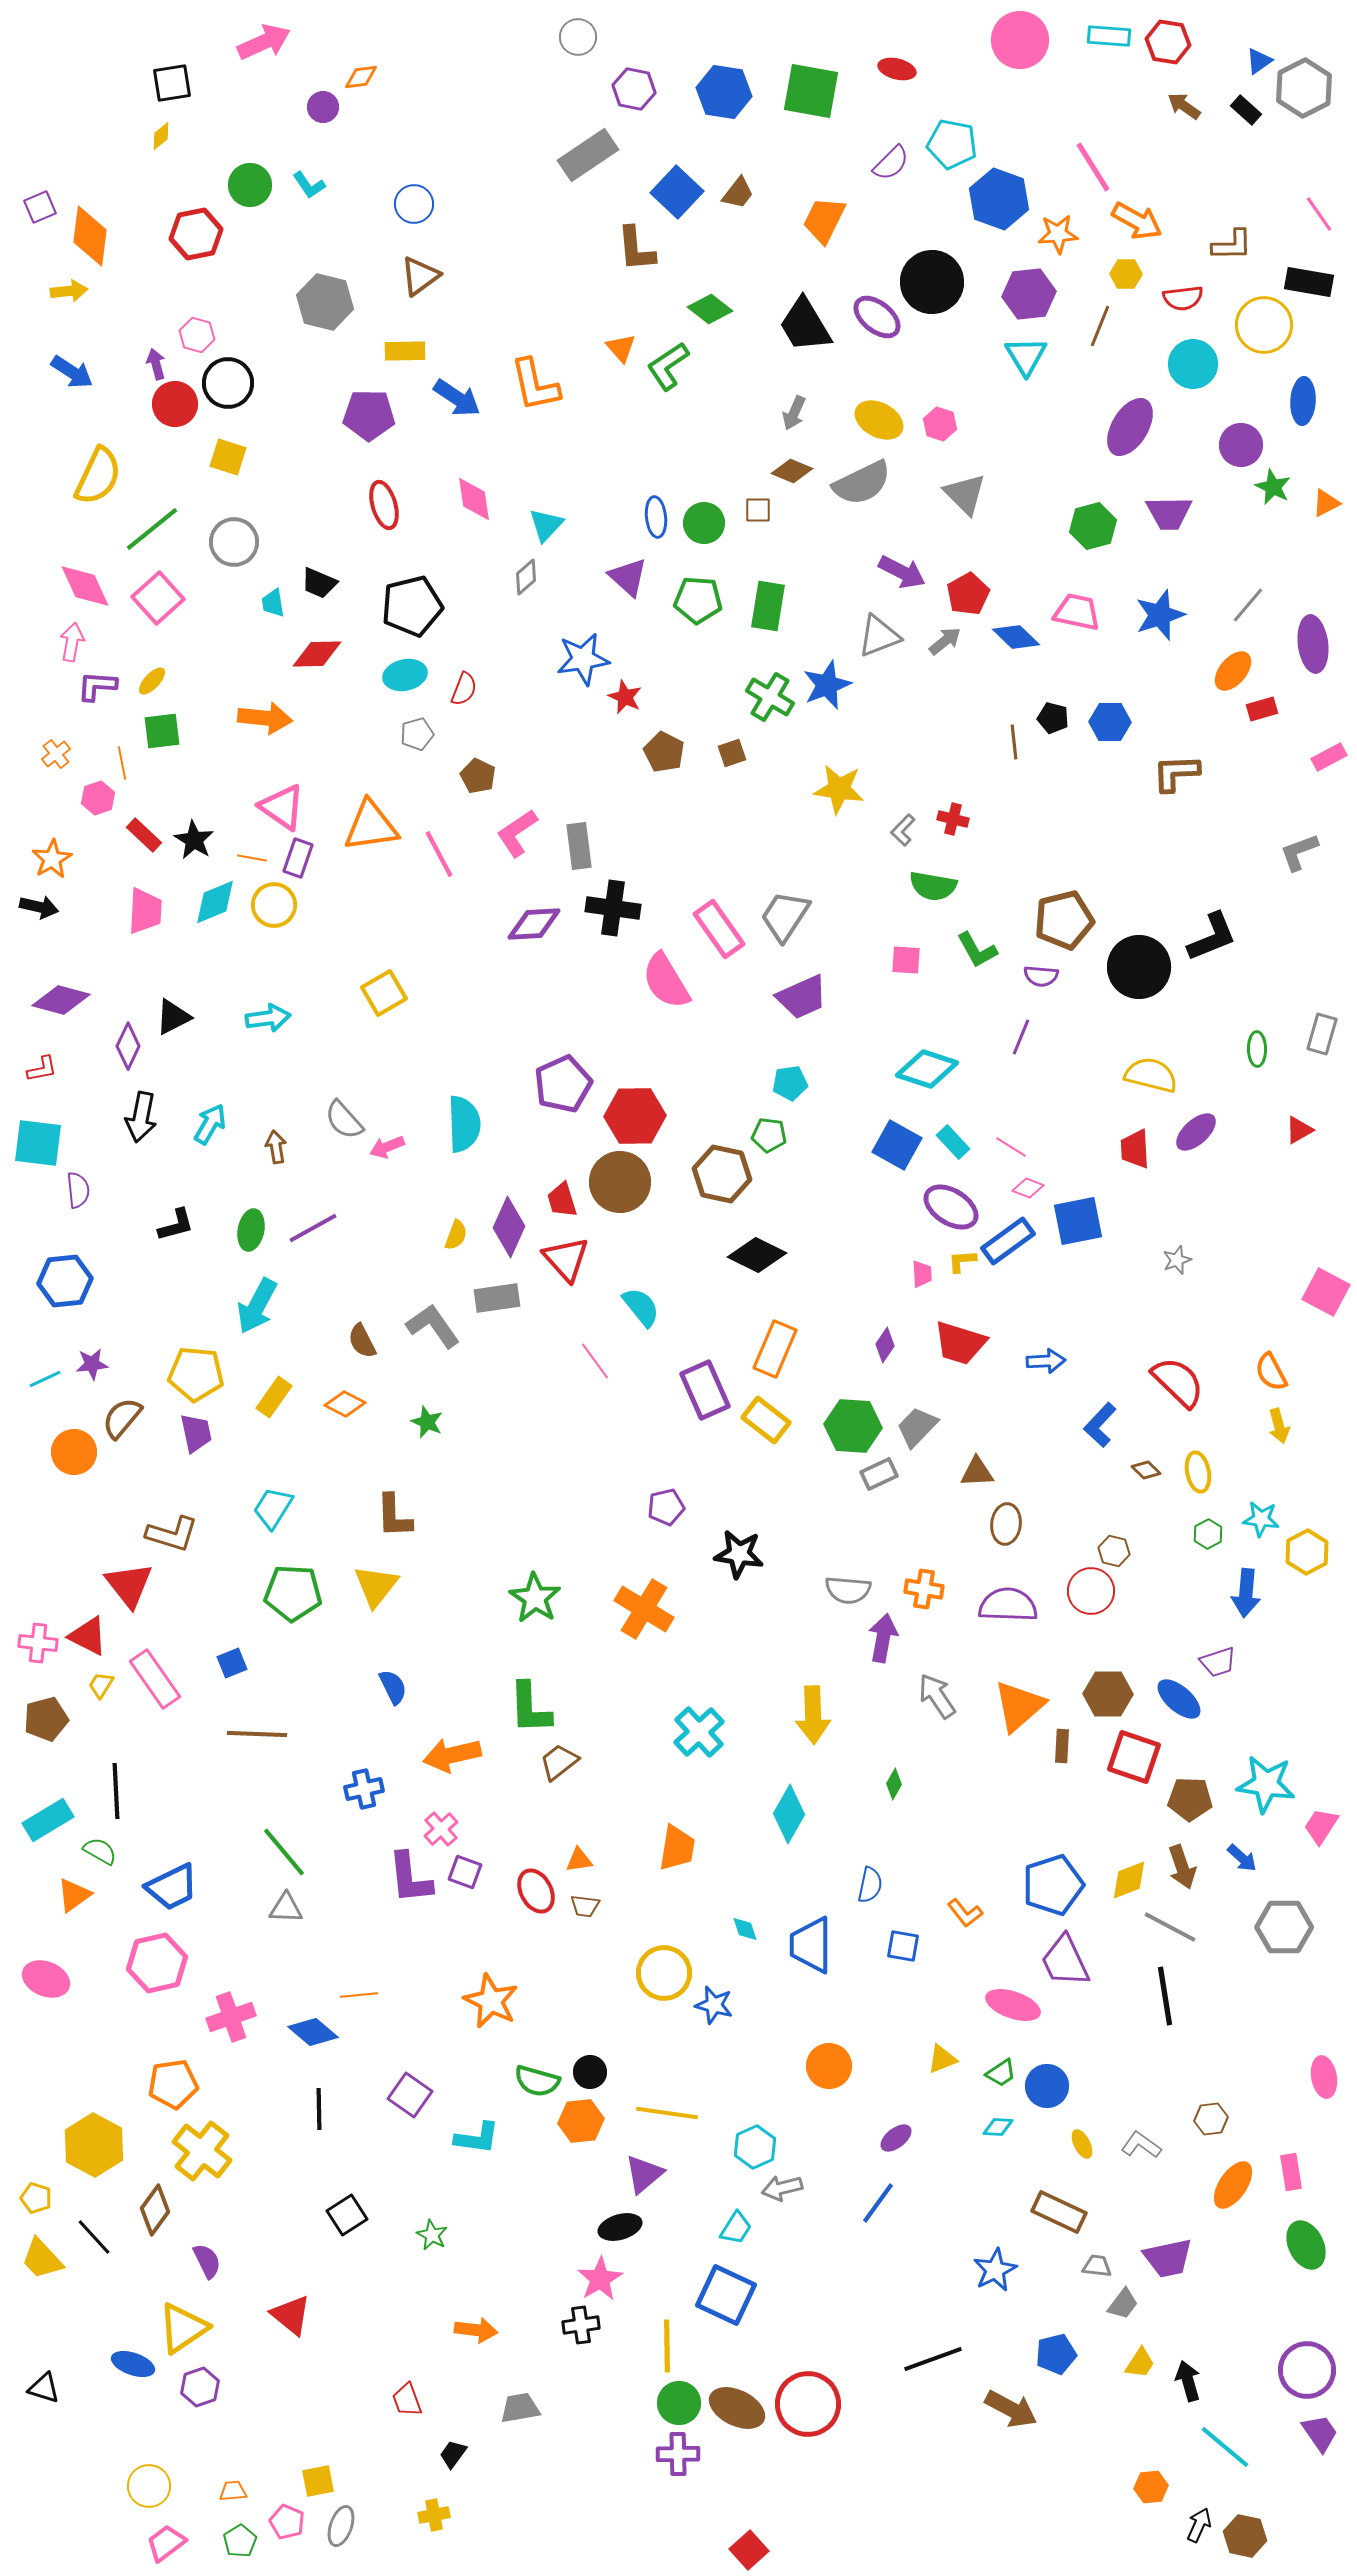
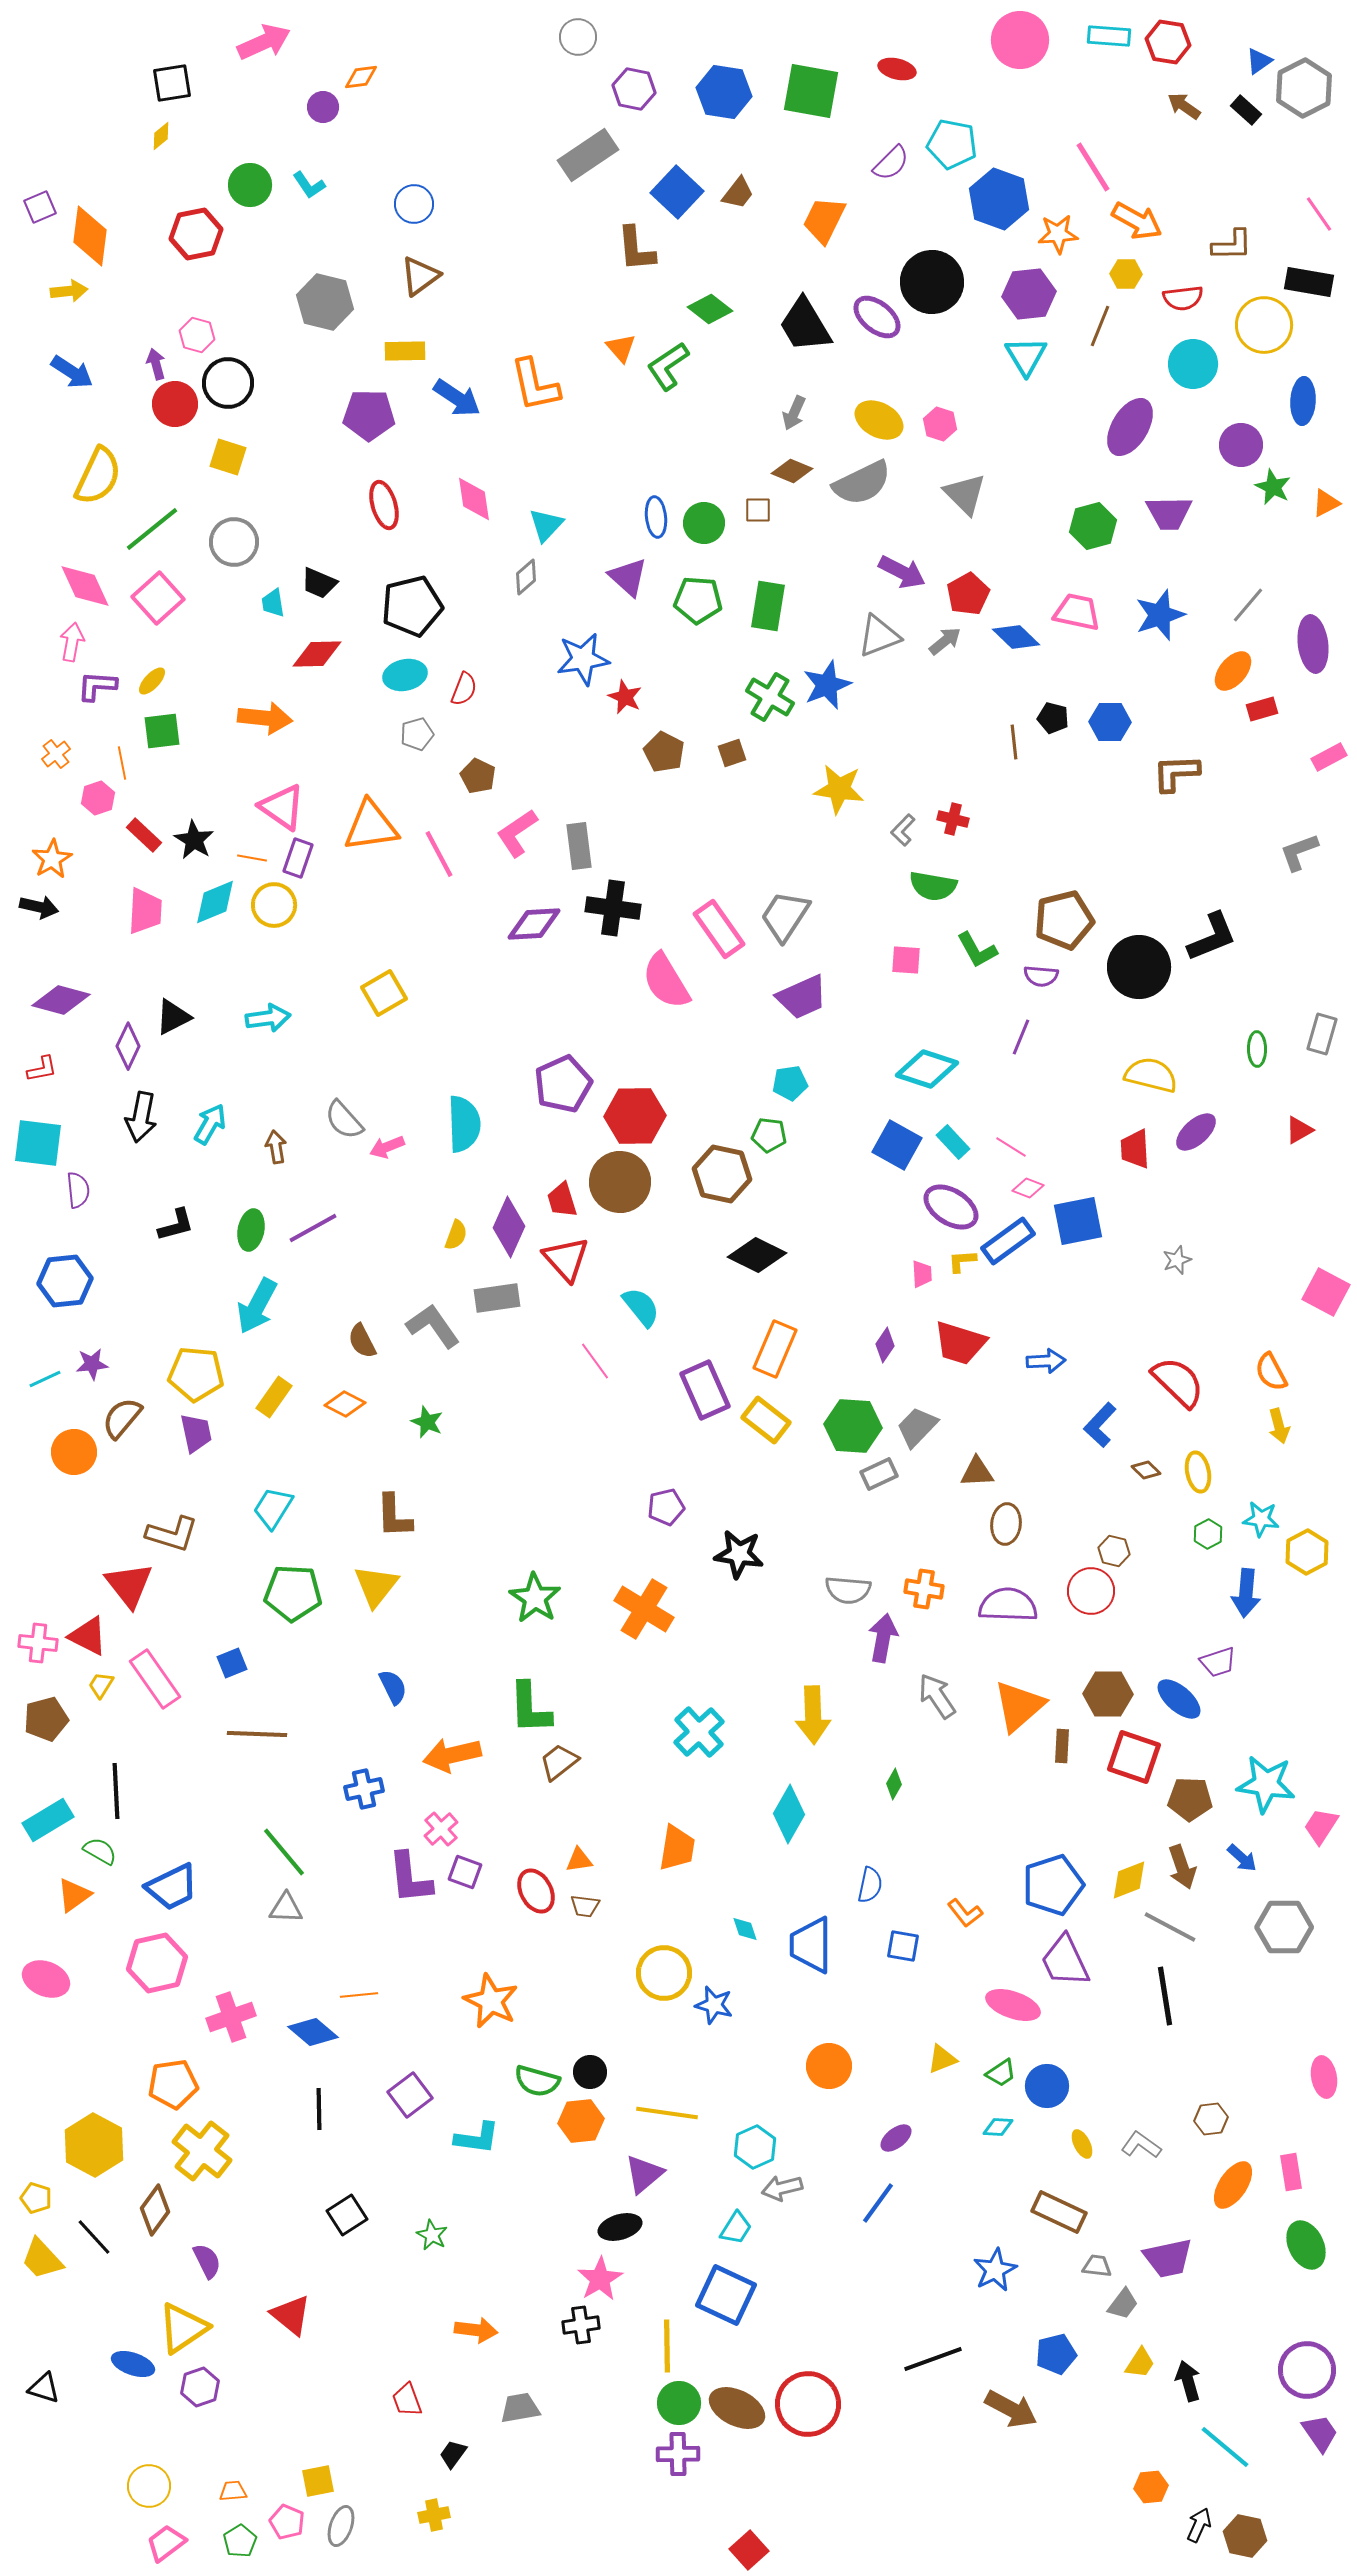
purple square at (410, 2095): rotated 18 degrees clockwise
